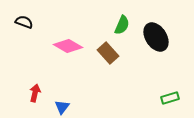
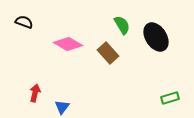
green semicircle: rotated 54 degrees counterclockwise
pink diamond: moved 2 px up
